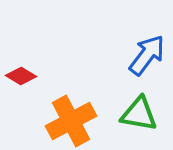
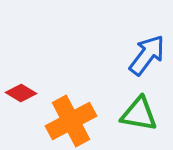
red diamond: moved 17 px down
